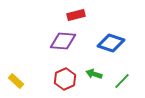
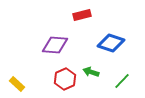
red rectangle: moved 6 px right
purple diamond: moved 8 px left, 4 px down
green arrow: moved 3 px left, 2 px up
yellow rectangle: moved 1 px right, 3 px down
